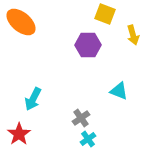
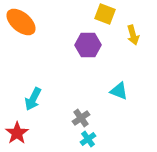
red star: moved 2 px left, 1 px up
